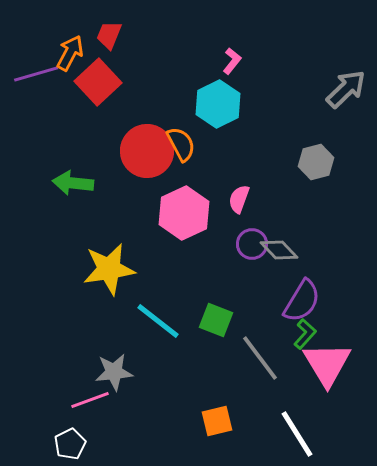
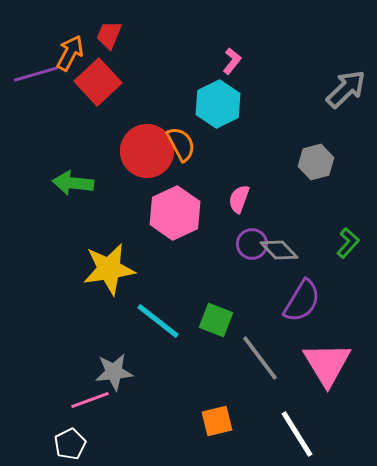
pink hexagon: moved 9 px left
green L-shape: moved 43 px right, 91 px up
